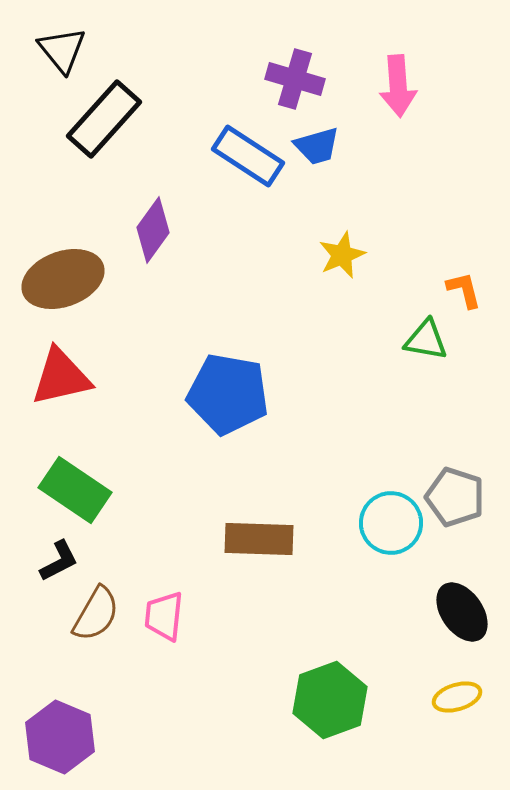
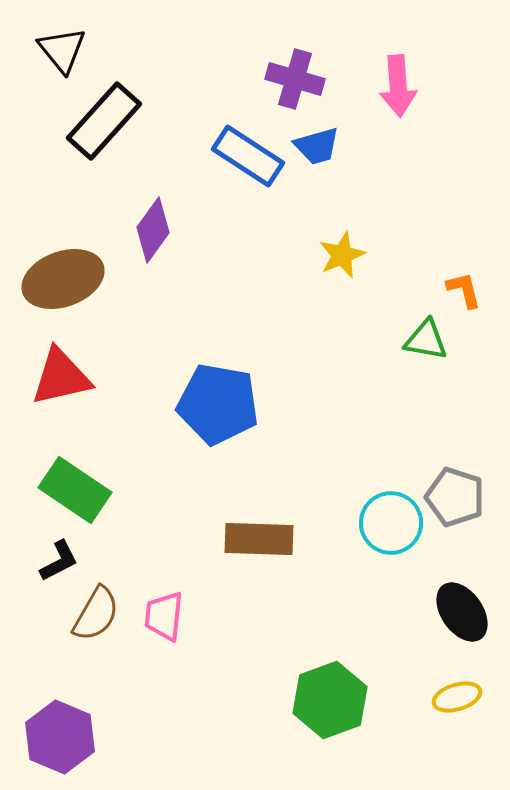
black rectangle: moved 2 px down
blue pentagon: moved 10 px left, 10 px down
